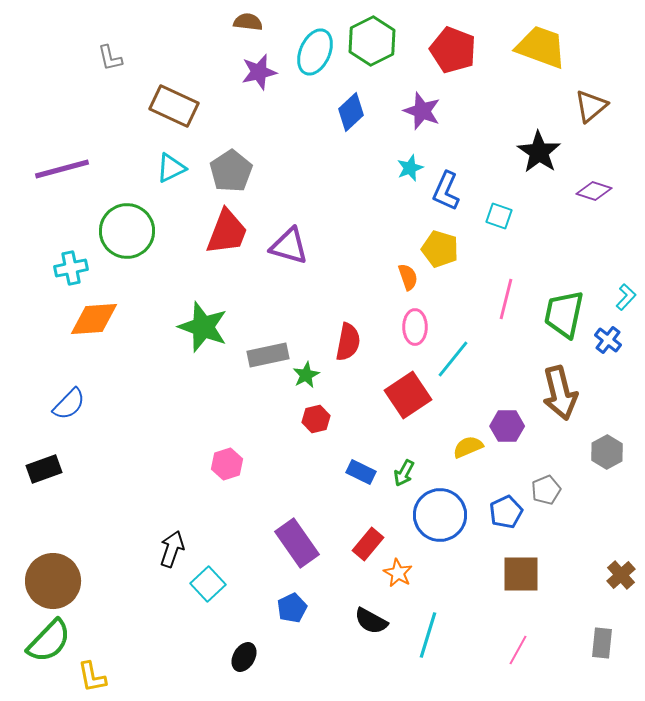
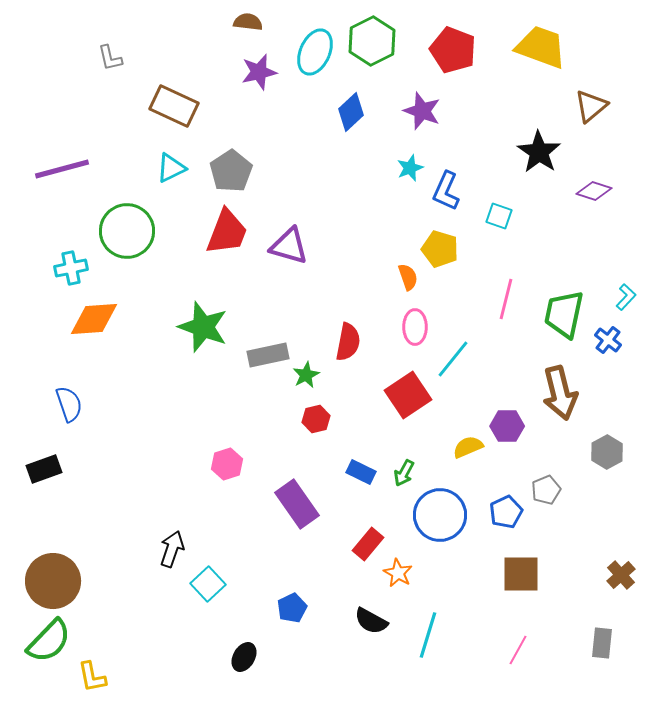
blue semicircle at (69, 404): rotated 63 degrees counterclockwise
purple rectangle at (297, 543): moved 39 px up
